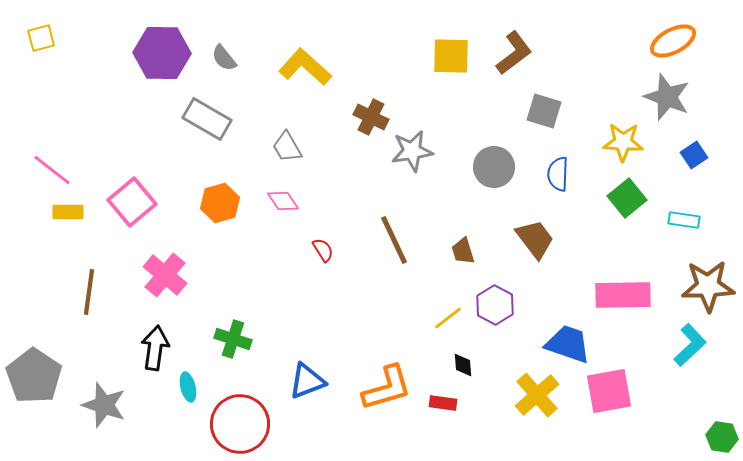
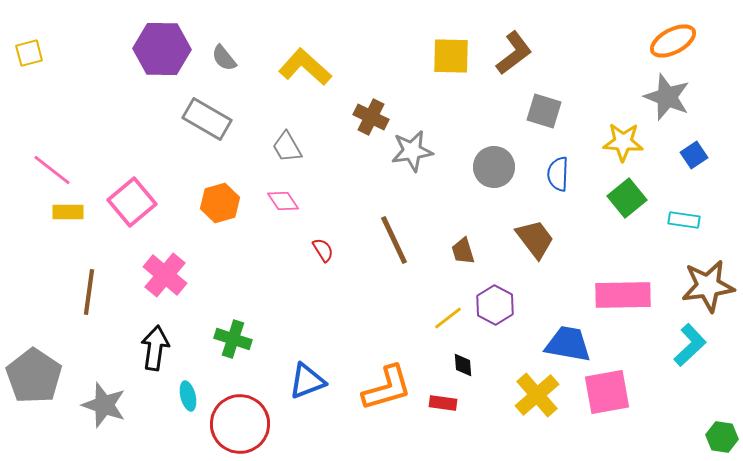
yellow square at (41, 38): moved 12 px left, 15 px down
purple hexagon at (162, 53): moved 4 px up
brown star at (708, 286): rotated 6 degrees counterclockwise
blue trapezoid at (568, 344): rotated 9 degrees counterclockwise
cyan ellipse at (188, 387): moved 9 px down
pink square at (609, 391): moved 2 px left, 1 px down
